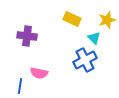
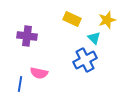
blue line: moved 2 px up
